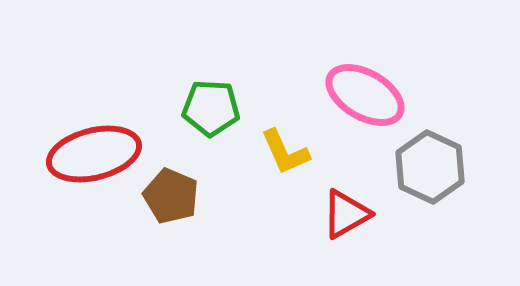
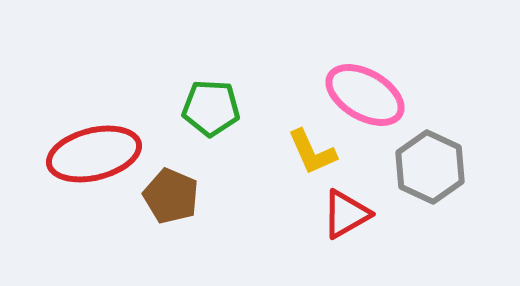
yellow L-shape: moved 27 px right
